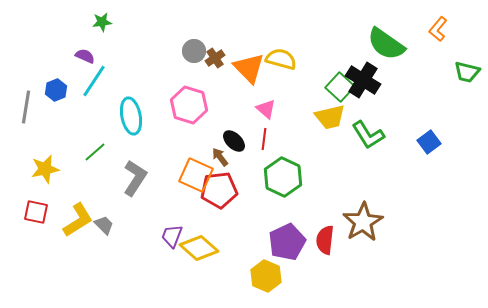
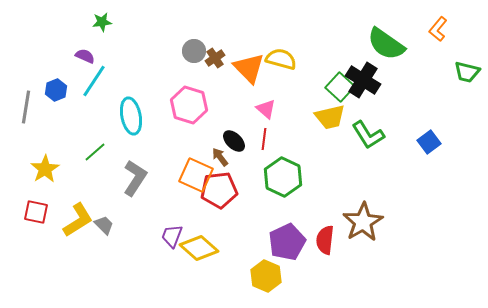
yellow star: rotated 20 degrees counterclockwise
